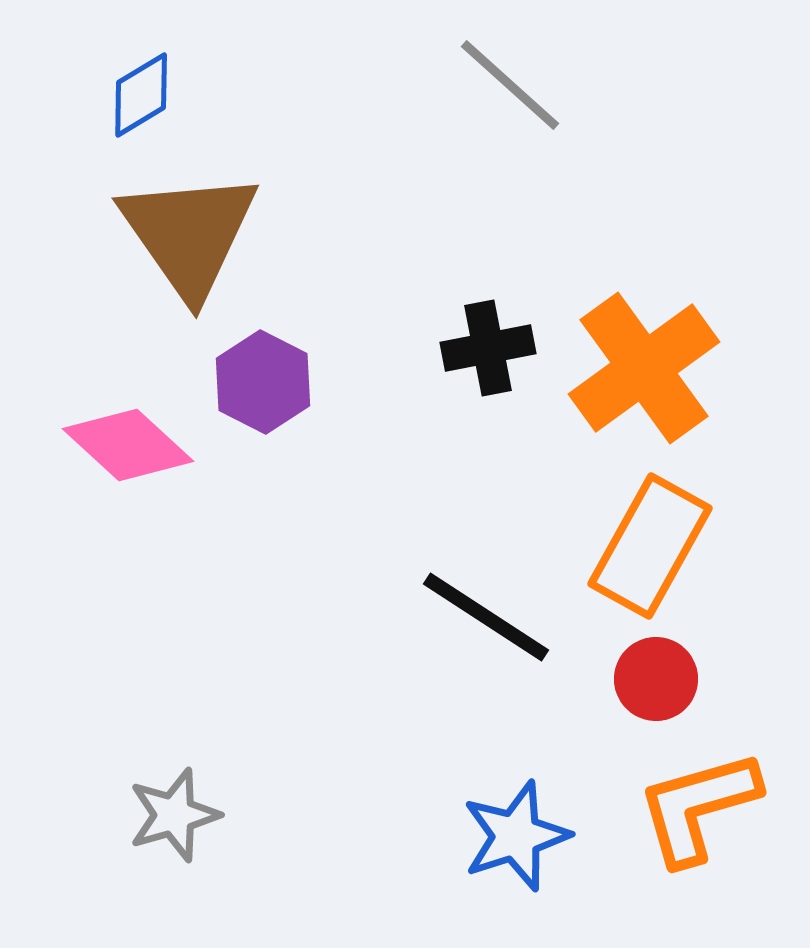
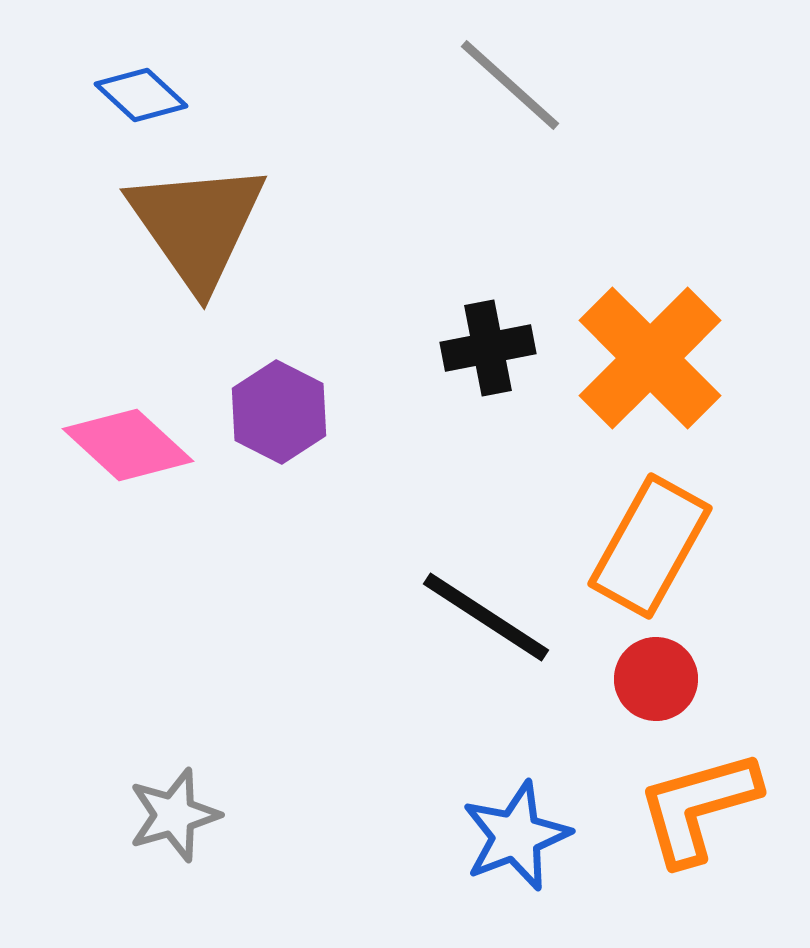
blue diamond: rotated 74 degrees clockwise
brown triangle: moved 8 px right, 9 px up
orange cross: moved 6 px right, 10 px up; rotated 9 degrees counterclockwise
purple hexagon: moved 16 px right, 30 px down
blue star: rotated 3 degrees counterclockwise
